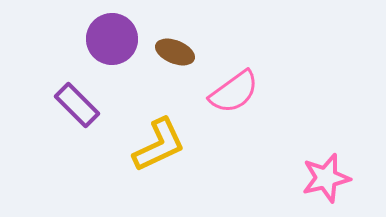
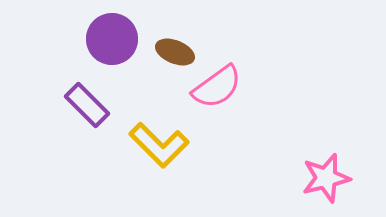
pink semicircle: moved 17 px left, 5 px up
purple rectangle: moved 10 px right
yellow L-shape: rotated 70 degrees clockwise
